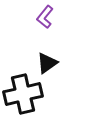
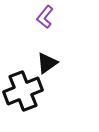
black cross: moved 3 px up; rotated 9 degrees counterclockwise
